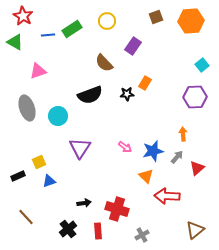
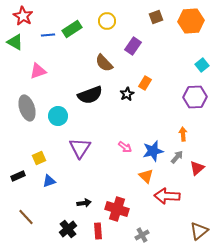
black star: rotated 24 degrees counterclockwise
yellow square: moved 4 px up
brown triangle: moved 4 px right, 1 px down
